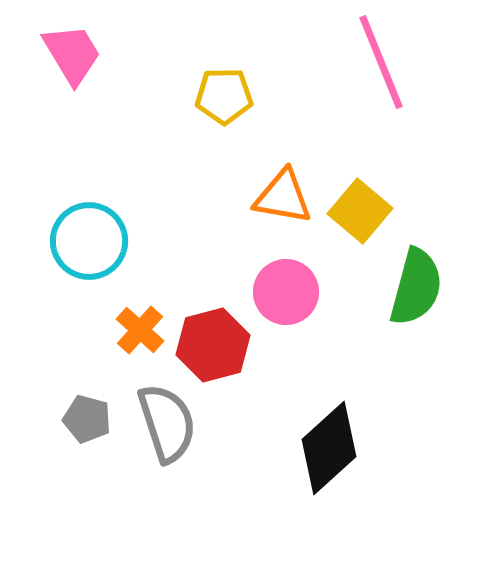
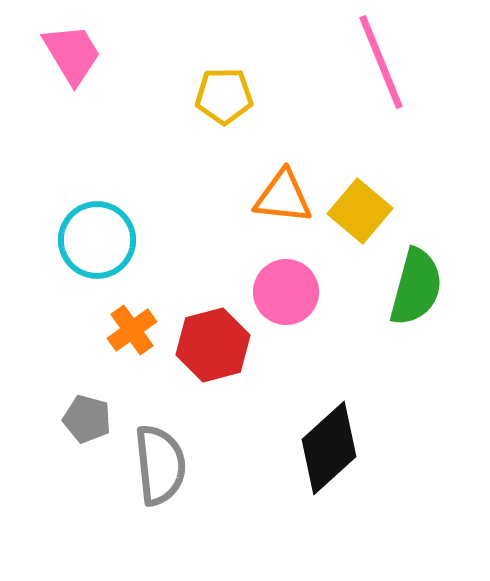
orange triangle: rotated 4 degrees counterclockwise
cyan circle: moved 8 px right, 1 px up
orange cross: moved 8 px left; rotated 12 degrees clockwise
gray semicircle: moved 7 px left, 42 px down; rotated 12 degrees clockwise
